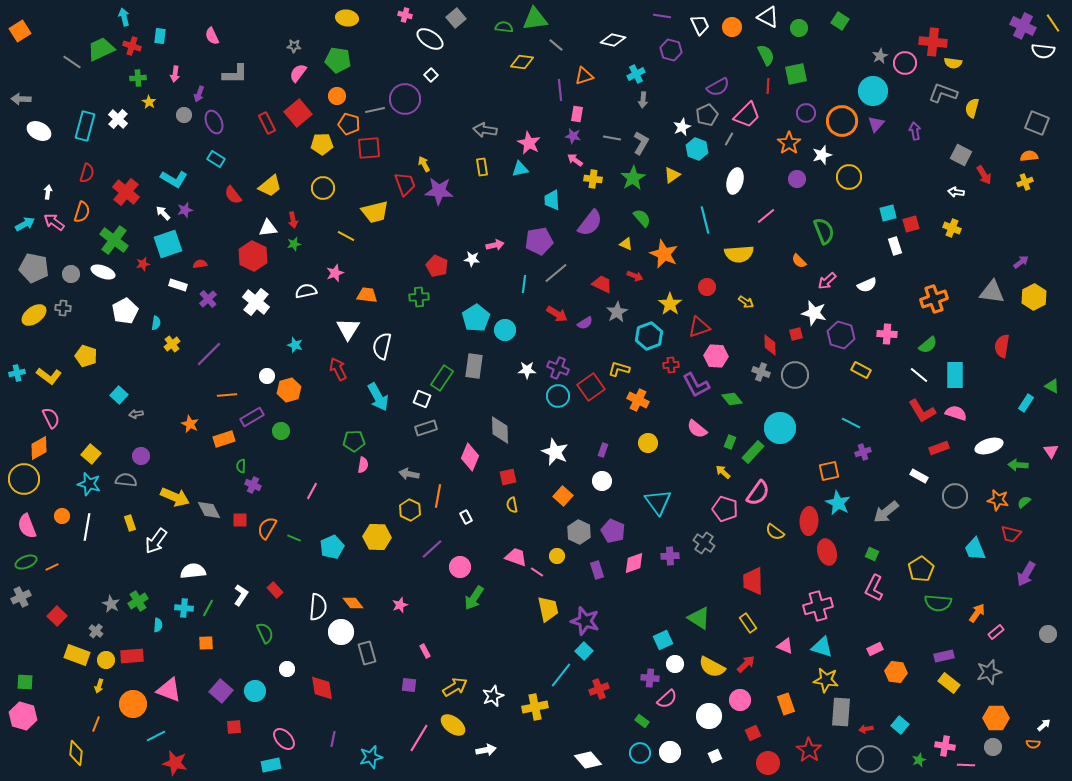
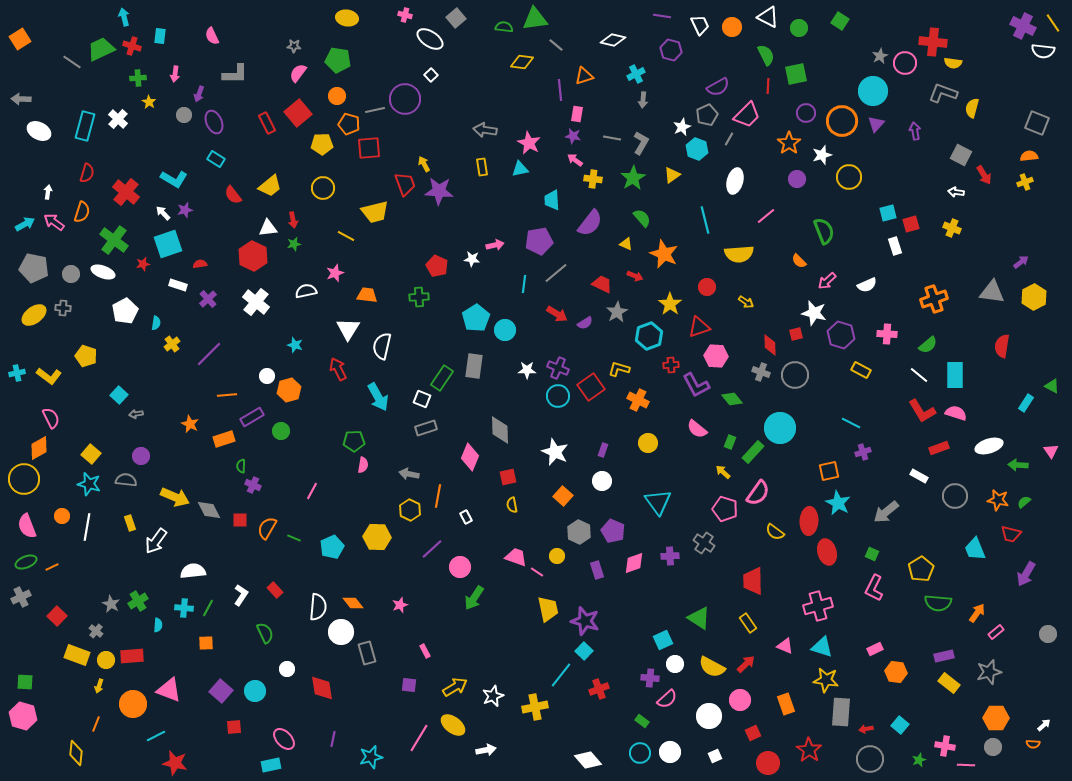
orange square at (20, 31): moved 8 px down
